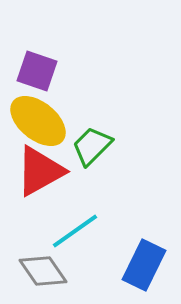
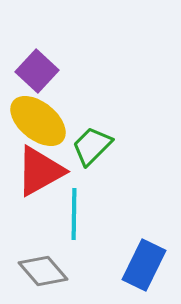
purple square: rotated 24 degrees clockwise
cyan line: moved 1 px left, 17 px up; rotated 54 degrees counterclockwise
gray diamond: rotated 6 degrees counterclockwise
